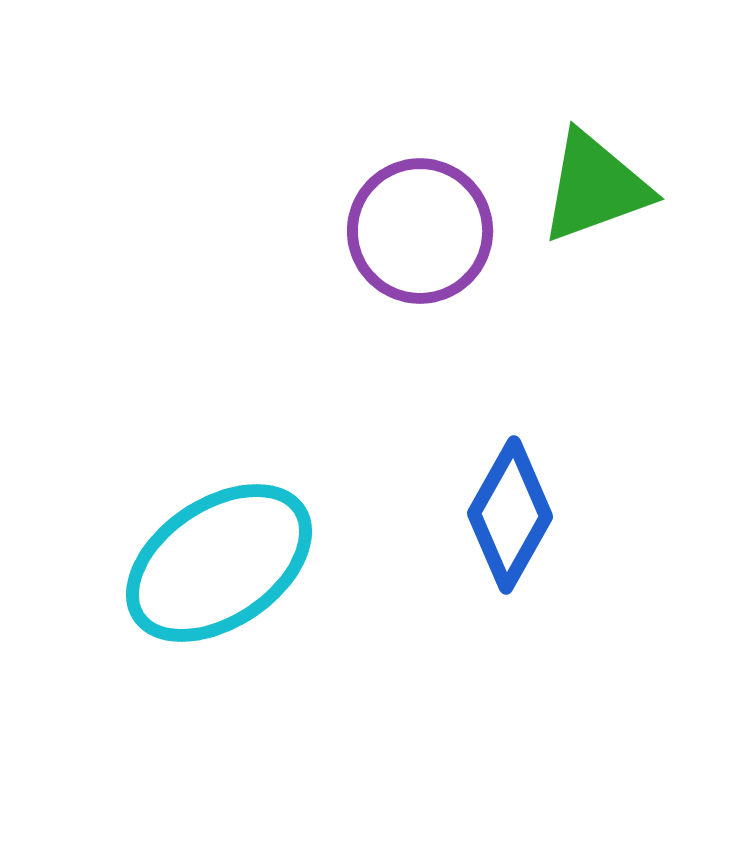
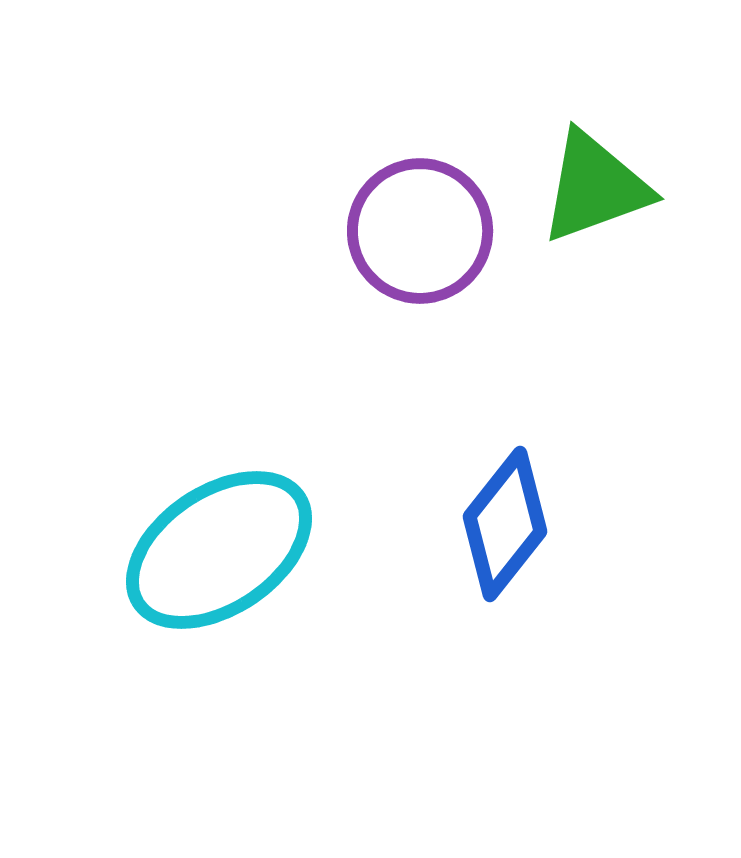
blue diamond: moved 5 px left, 9 px down; rotated 9 degrees clockwise
cyan ellipse: moved 13 px up
